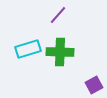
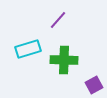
purple line: moved 5 px down
green cross: moved 4 px right, 8 px down
